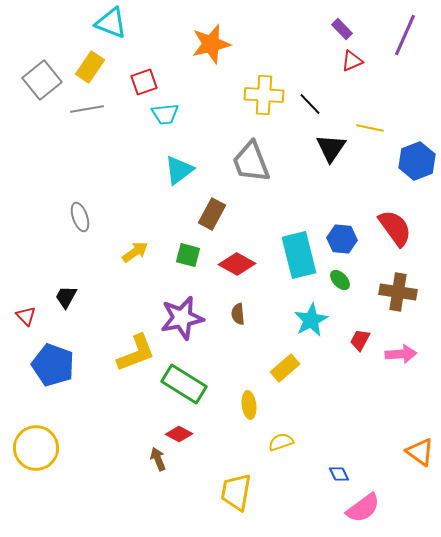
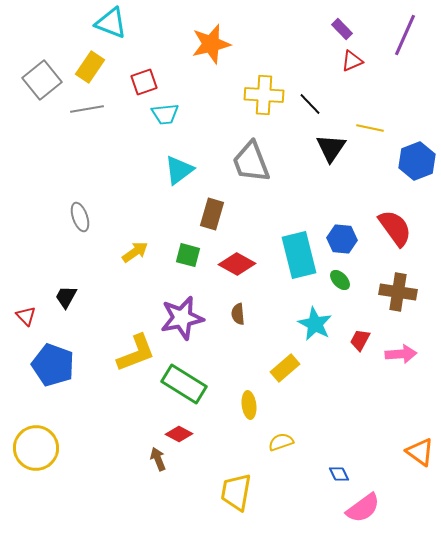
brown rectangle at (212, 214): rotated 12 degrees counterclockwise
cyan star at (311, 320): moved 4 px right, 4 px down; rotated 16 degrees counterclockwise
